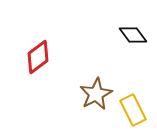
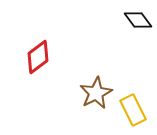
black diamond: moved 5 px right, 15 px up
brown star: moved 1 px up
